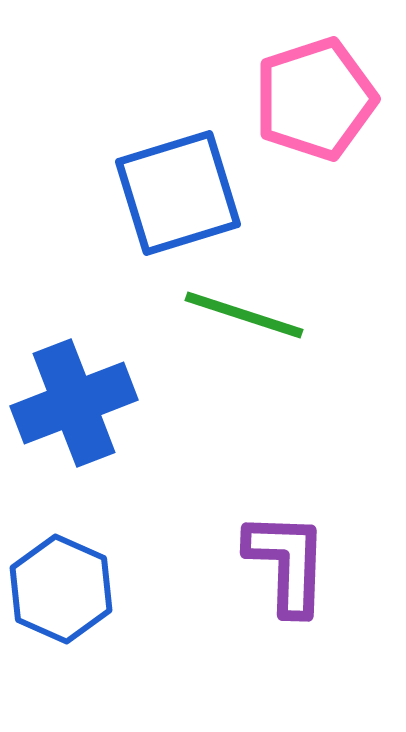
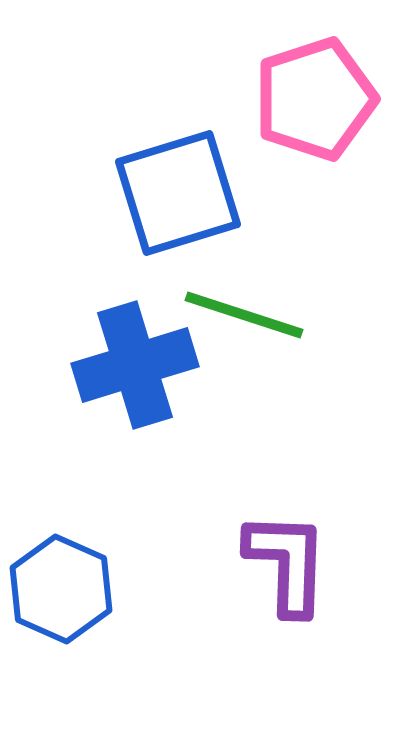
blue cross: moved 61 px right, 38 px up; rotated 4 degrees clockwise
